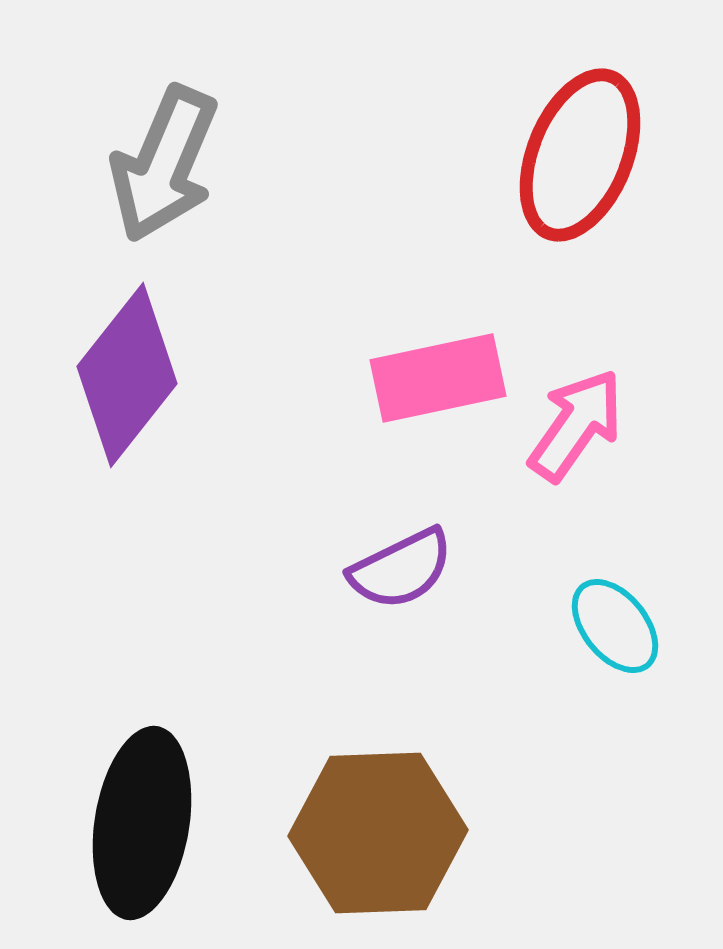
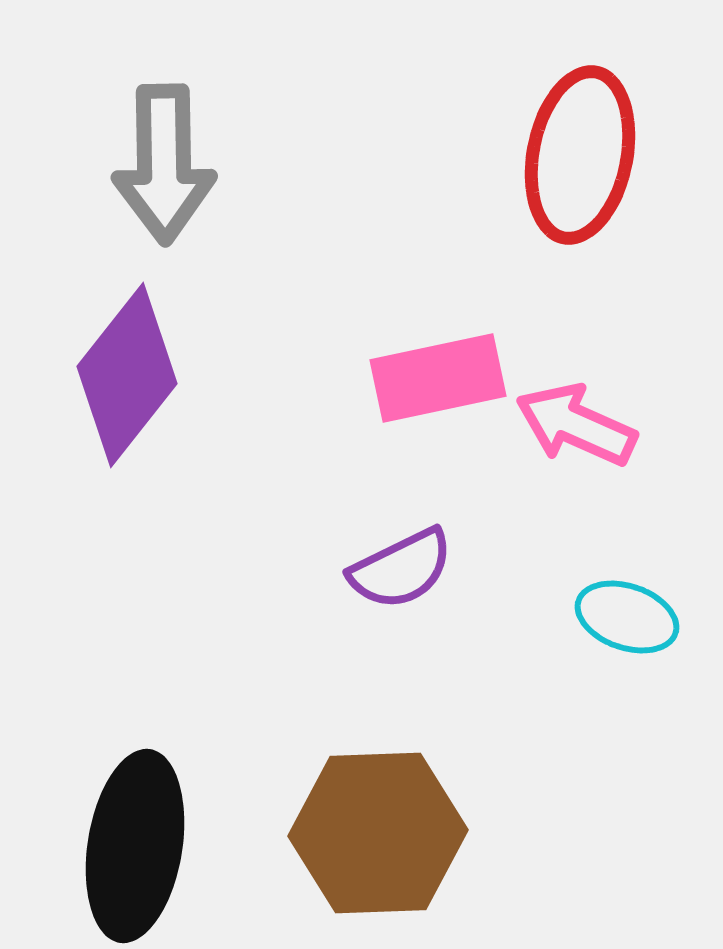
red ellipse: rotated 11 degrees counterclockwise
gray arrow: rotated 24 degrees counterclockwise
pink arrow: rotated 101 degrees counterclockwise
cyan ellipse: moved 12 px right, 9 px up; rotated 32 degrees counterclockwise
black ellipse: moved 7 px left, 23 px down
